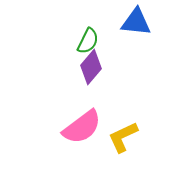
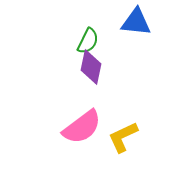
purple diamond: rotated 28 degrees counterclockwise
